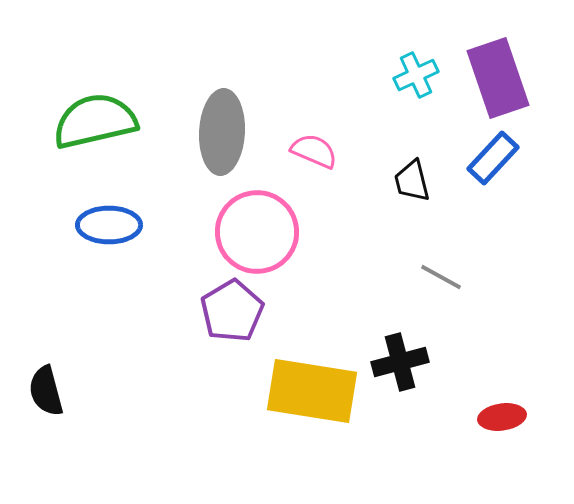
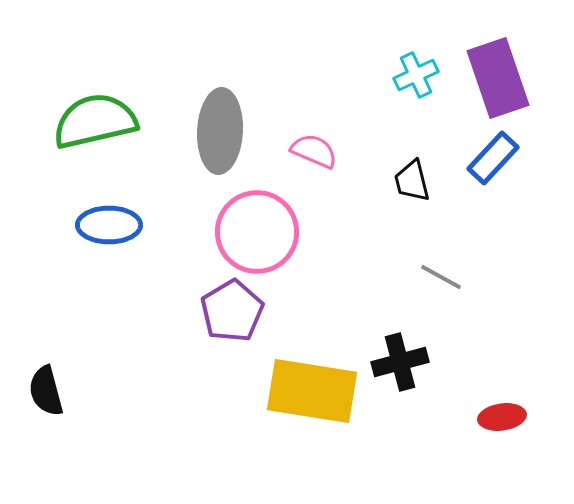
gray ellipse: moved 2 px left, 1 px up
